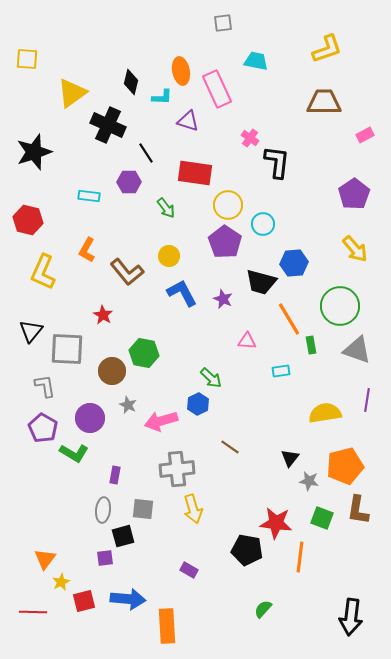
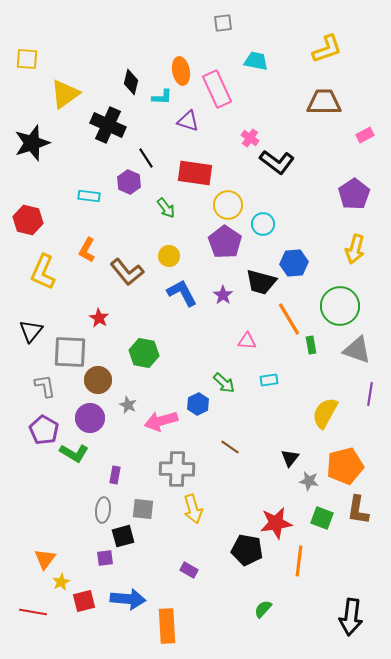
yellow triangle at (72, 93): moved 7 px left, 1 px down
black star at (34, 152): moved 2 px left, 9 px up
black line at (146, 153): moved 5 px down
black L-shape at (277, 162): rotated 120 degrees clockwise
purple hexagon at (129, 182): rotated 25 degrees clockwise
yellow arrow at (355, 249): rotated 56 degrees clockwise
purple star at (223, 299): moved 4 px up; rotated 12 degrees clockwise
red star at (103, 315): moved 4 px left, 3 px down
gray square at (67, 349): moved 3 px right, 3 px down
brown circle at (112, 371): moved 14 px left, 9 px down
cyan rectangle at (281, 371): moved 12 px left, 9 px down
green arrow at (211, 378): moved 13 px right, 5 px down
purple line at (367, 400): moved 3 px right, 6 px up
yellow semicircle at (325, 413): rotated 52 degrees counterclockwise
purple pentagon at (43, 428): moved 1 px right, 2 px down
gray cross at (177, 469): rotated 8 degrees clockwise
red star at (276, 523): rotated 16 degrees counterclockwise
orange line at (300, 557): moved 1 px left, 4 px down
red line at (33, 612): rotated 8 degrees clockwise
